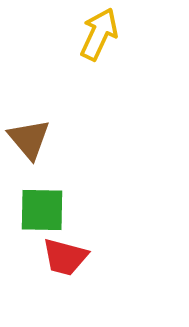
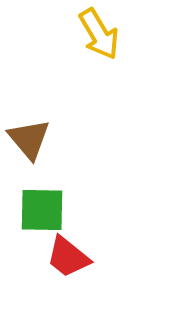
yellow arrow: rotated 124 degrees clockwise
red trapezoid: moved 3 px right; rotated 24 degrees clockwise
